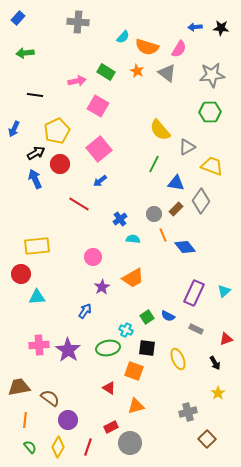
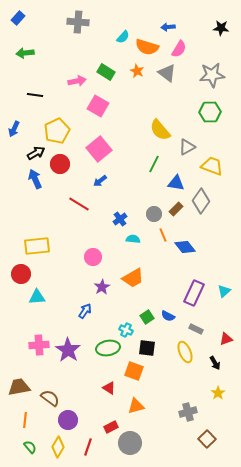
blue arrow at (195, 27): moved 27 px left
yellow ellipse at (178, 359): moved 7 px right, 7 px up
